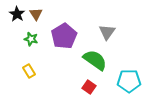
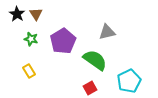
gray triangle: rotated 42 degrees clockwise
purple pentagon: moved 1 px left, 5 px down
cyan pentagon: rotated 25 degrees counterclockwise
red square: moved 1 px right, 1 px down; rotated 24 degrees clockwise
